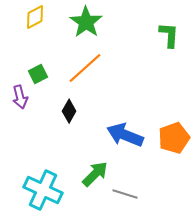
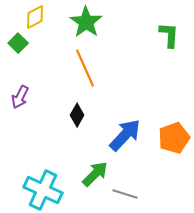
orange line: rotated 72 degrees counterclockwise
green square: moved 20 px left, 31 px up; rotated 18 degrees counterclockwise
purple arrow: rotated 40 degrees clockwise
black diamond: moved 8 px right, 4 px down
blue arrow: rotated 111 degrees clockwise
